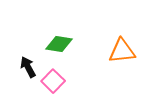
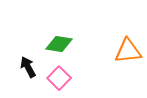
orange triangle: moved 6 px right
pink square: moved 6 px right, 3 px up
